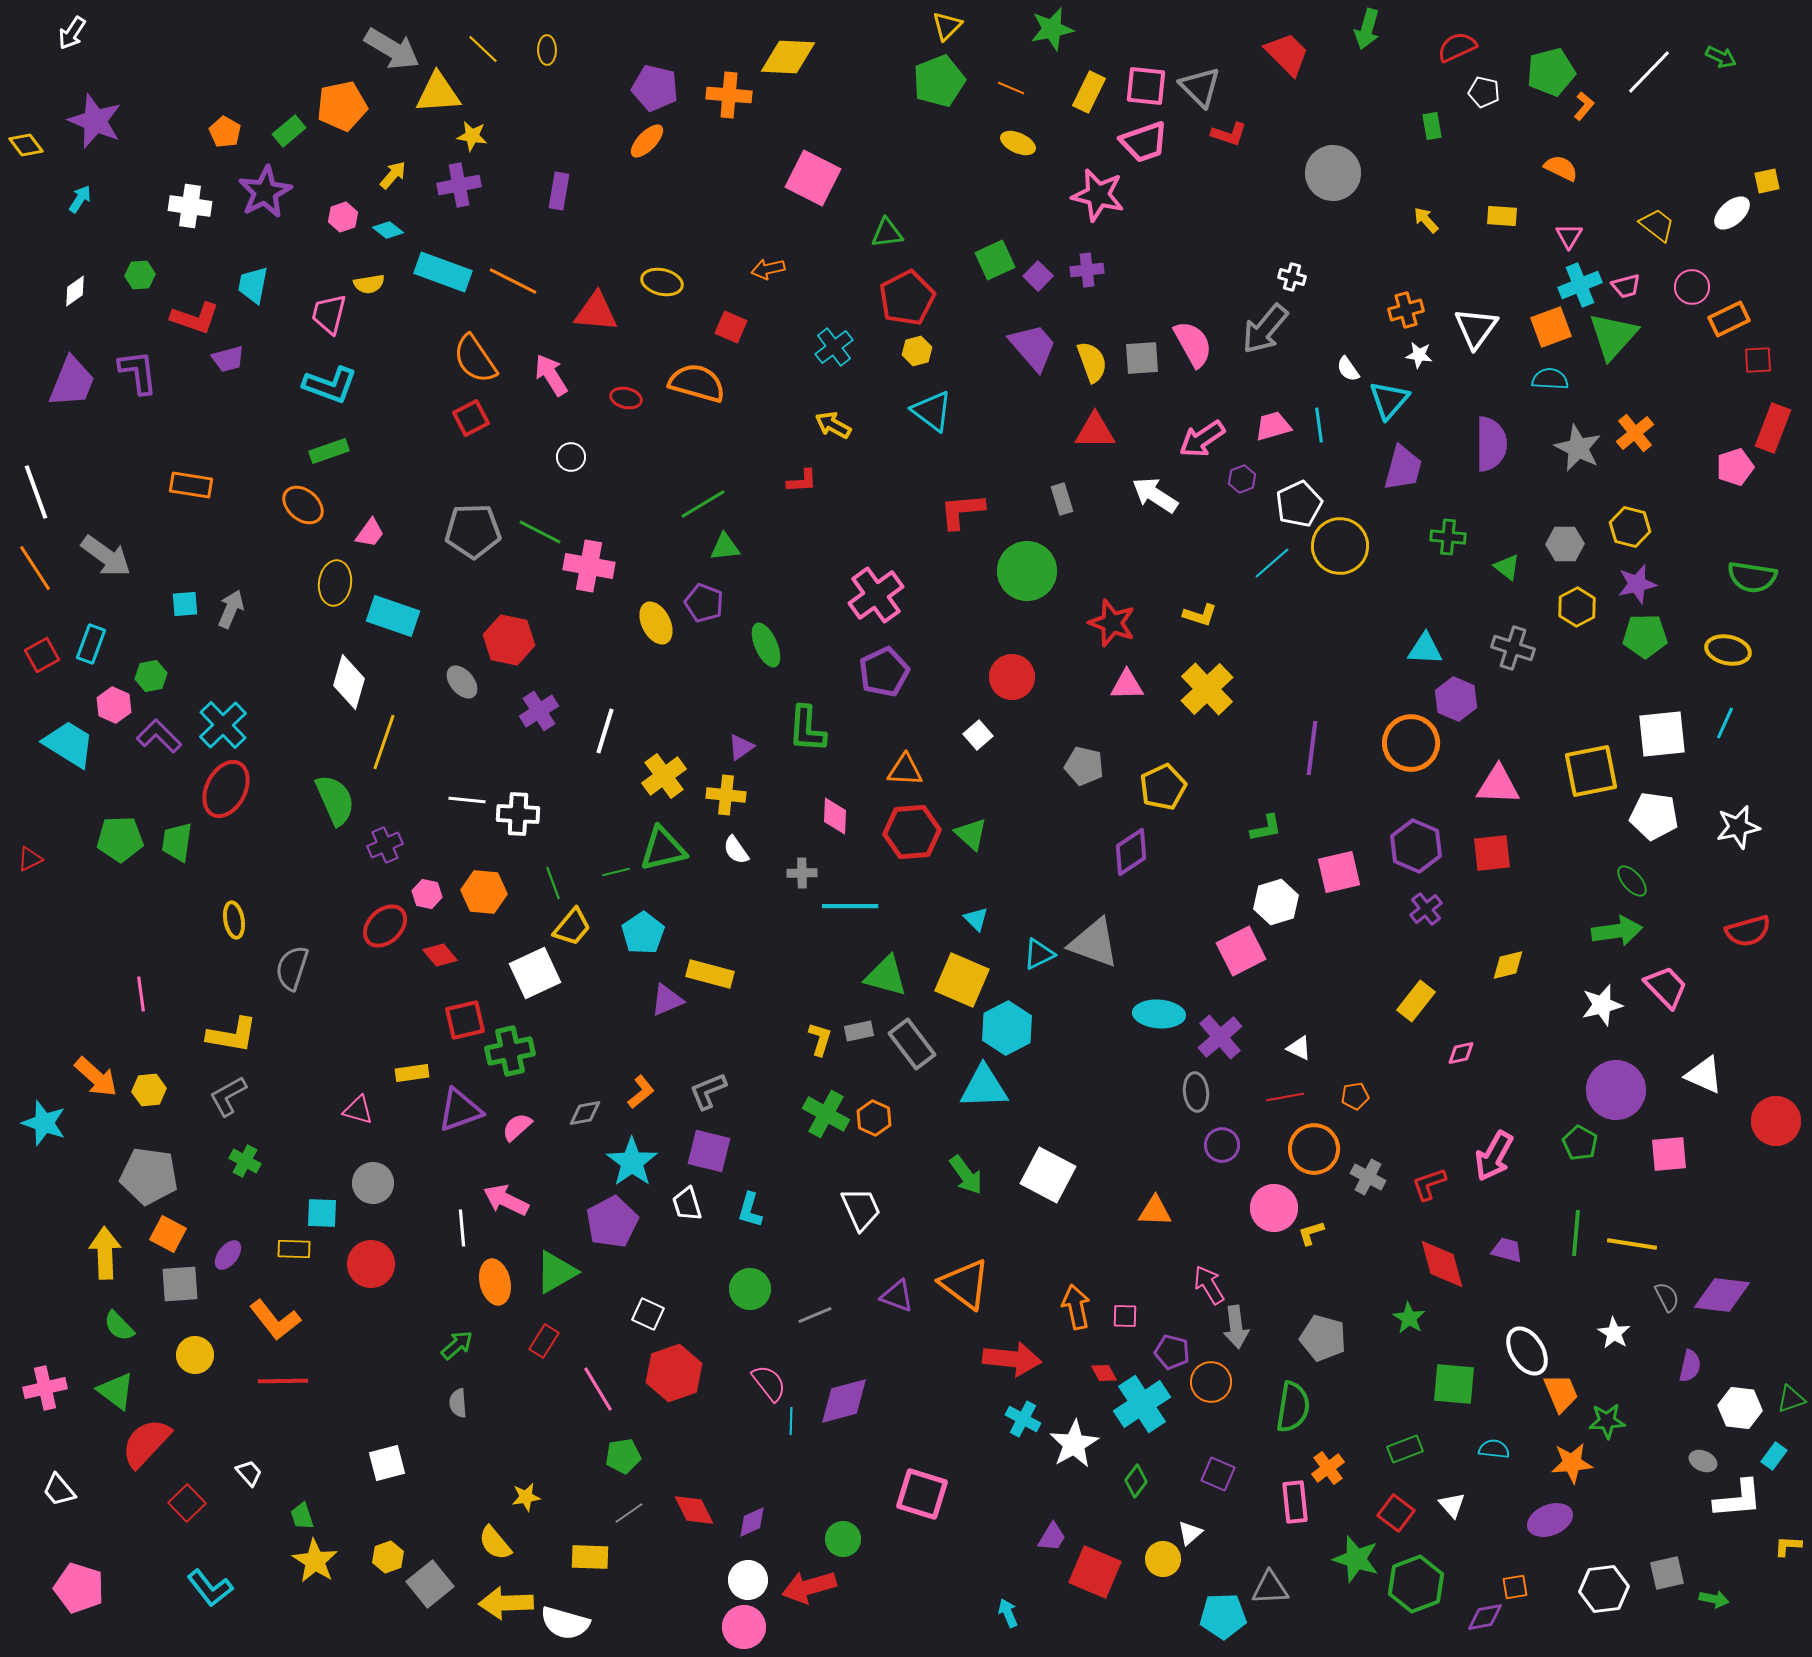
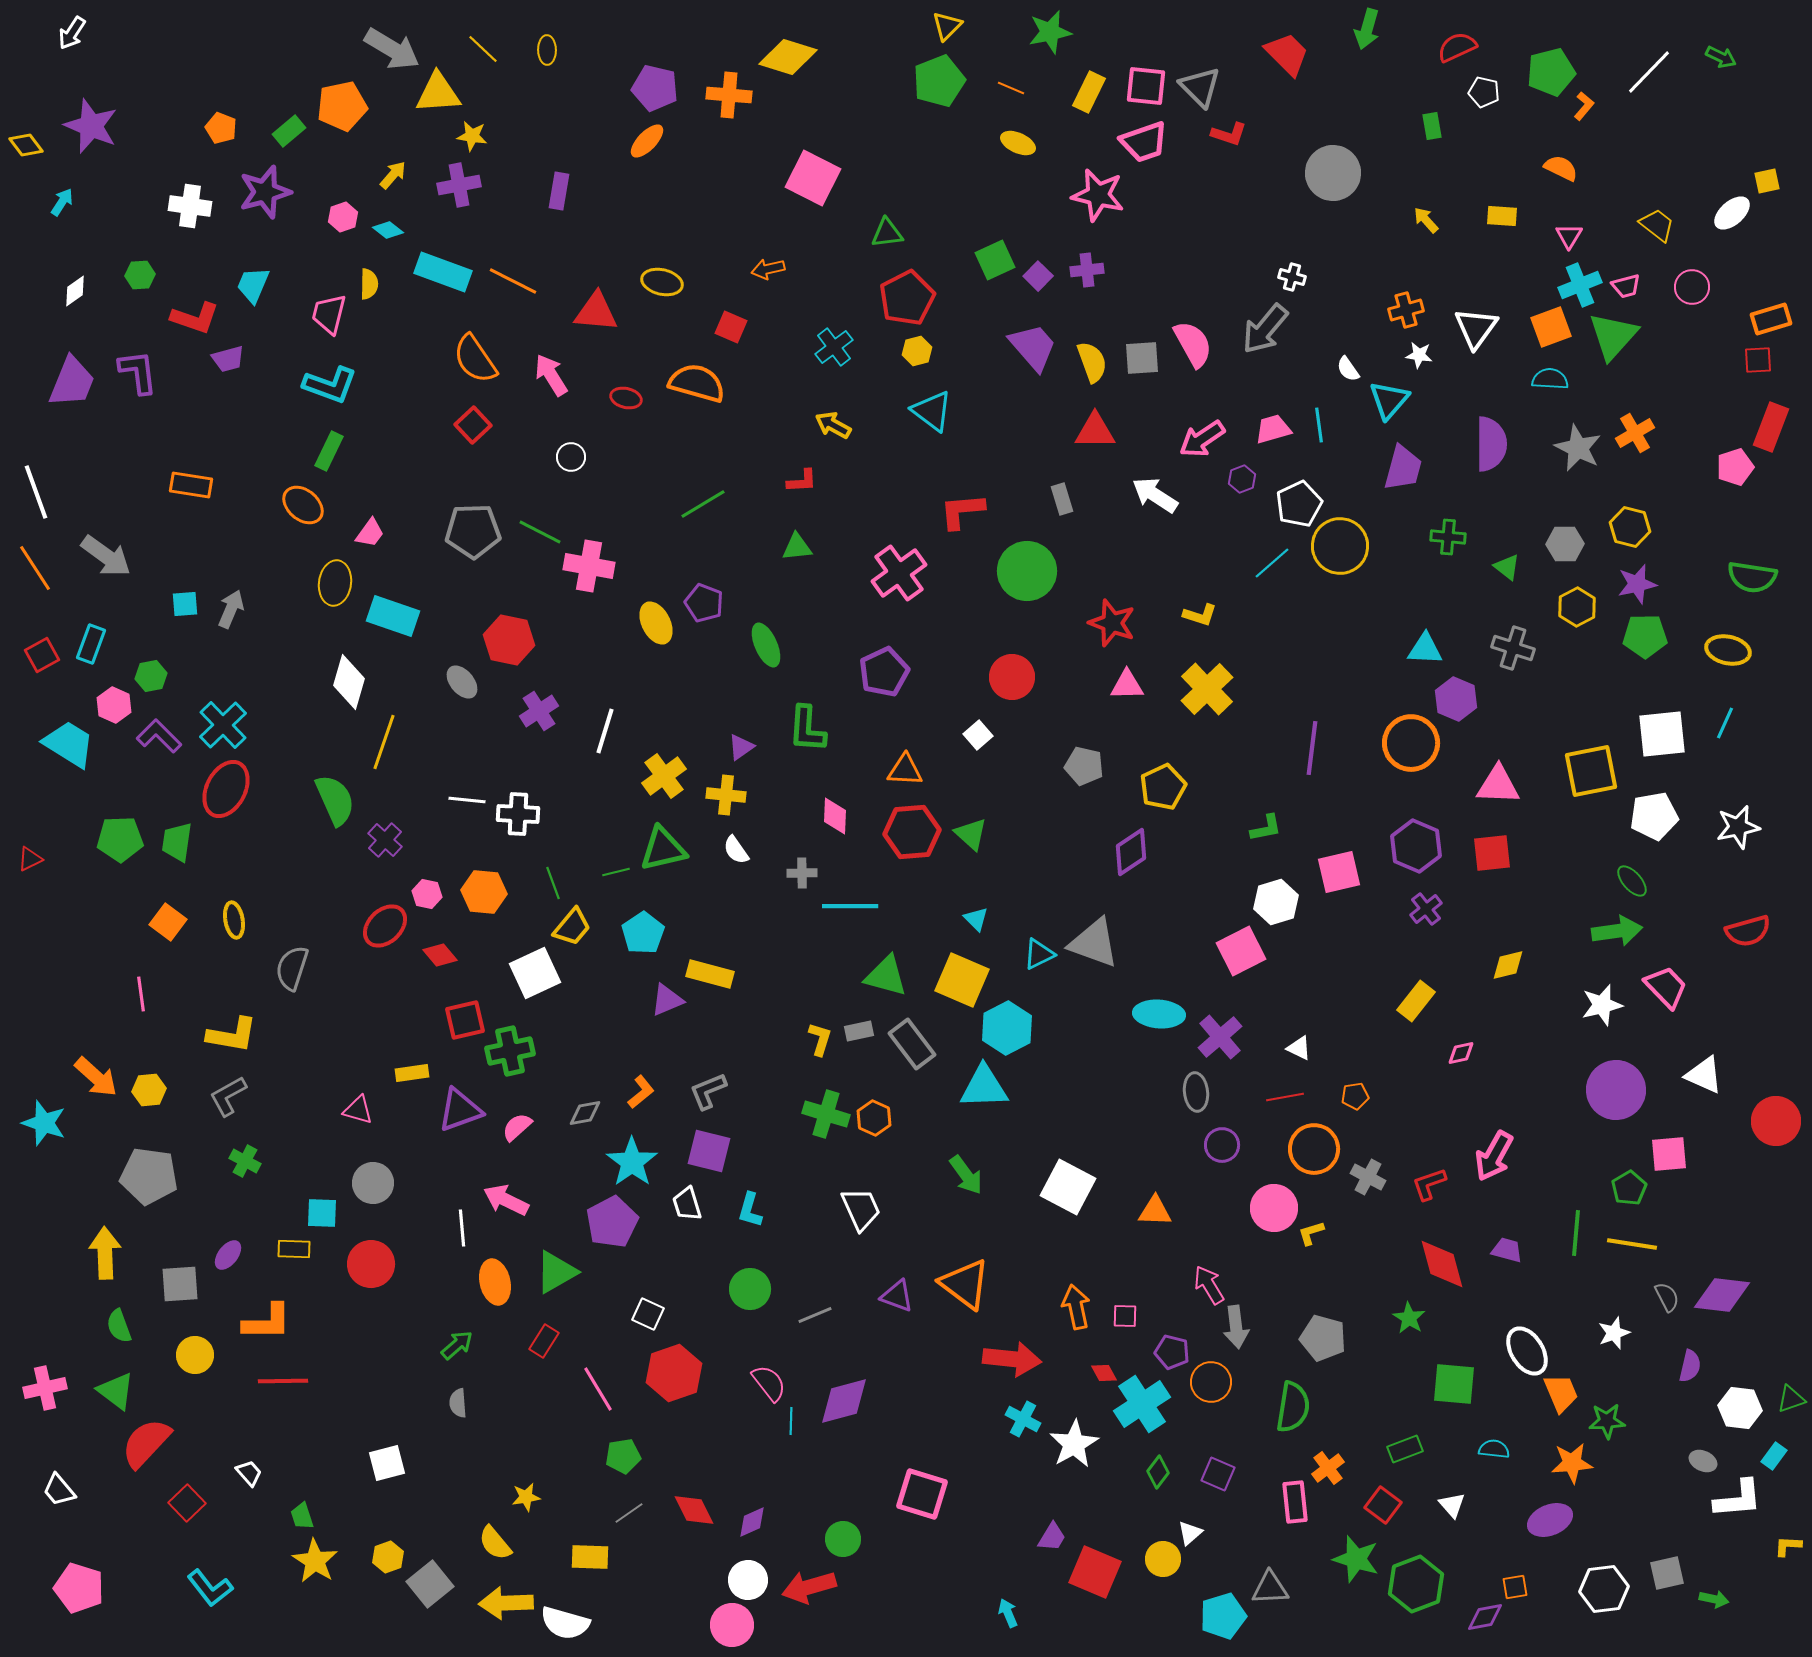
green star at (1052, 29): moved 2 px left, 3 px down
yellow diamond at (788, 57): rotated 14 degrees clockwise
purple star at (95, 121): moved 4 px left, 5 px down
orange pentagon at (225, 132): moved 4 px left, 4 px up; rotated 8 degrees counterclockwise
purple star at (265, 192): rotated 12 degrees clockwise
cyan arrow at (80, 199): moved 18 px left, 3 px down
yellow semicircle at (369, 284): rotated 80 degrees counterclockwise
cyan trapezoid at (253, 285): rotated 12 degrees clockwise
orange rectangle at (1729, 319): moved 42 px right; rotated 9 degrees clockwise
red square at (471, 418): moved 2 px right, 7 px down; rotated 15 degrees counterclockwise
pink trapezoid at (1273, 426): moved 3 px down
red rectangle at (1773, 428): moved 2 px left, 1 px up
orange cross at (1635, 433): rotated 9 degrees clockwise
green rectangle at (329, 451): rotated 45 degrees counterclockwise
green triangle at (725, 547): moved 72 px right
pink cross at (876, 595): moved 23 px right, 22 px up
white pentagon at (1654, 816): rotated 18 degrees counterclockwise
purple cross at (385, 845): moved 5 px up; rotated 24 degrees counterclockwise
green cross at (826, 1114): rotated 12 degrees counterclockwise
green pentagon at (1580, 1143): moved 49 px right, 45 px down; rotated 12 degrees clockwise
white square at (1048, 1175): moved 20 px right, 12 px down
orange square at (168, 1234): moved 312 px up; rotated 9 degrees clockwise
orange L-shape at (275, 1320): moved 8 px left, 2 px down; rotated 52 degrees counterclockwise
green semicircle at (119, 1326): rotated 24 degrees clockwise
white star at (1614, 1333): rotated 20 degrees clockwise
green diamond at (1136, 1481): moved 22 px right, 9 px up
red square at (1396, 1513): moved 13 px left, 8 px up
cyan pentagon at (1223, 1616): rotated 15 degrees counterclockwise
pink circle at (744, 1627): moved 12 px left, 2 px up
